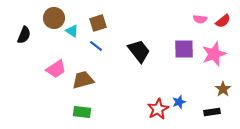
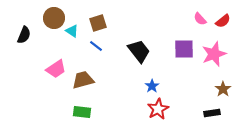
pink semicircle: rotated 40 degrees clockwise
blue star: moved 27 px left, 16 px up; rotated 16 degrees counterclockwise
black rectangle: moved 1 px down
